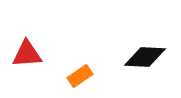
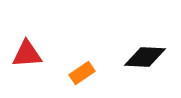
orange rectangle: moved 2 px right, 3 px up
